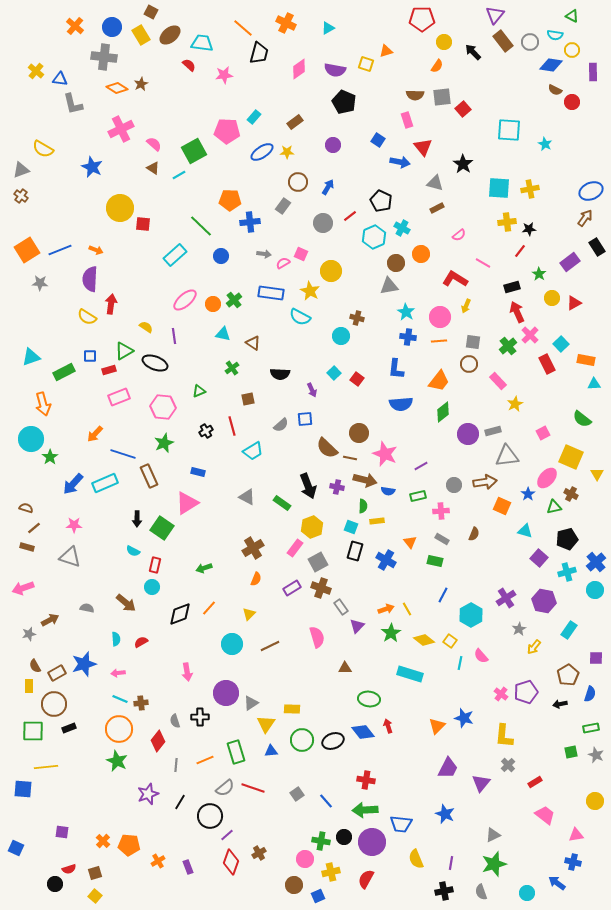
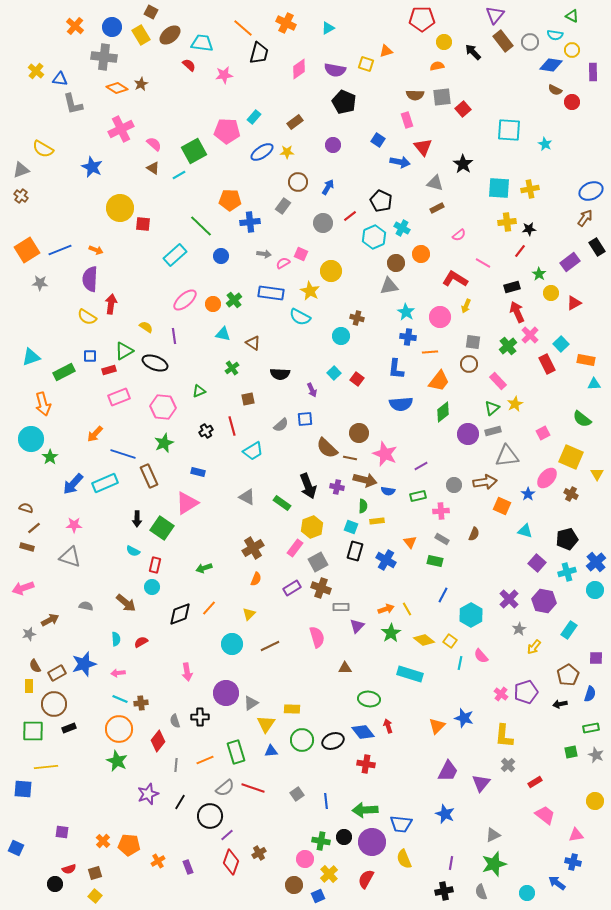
orange semicircle at (437, 66): rotated 136 degrees counterclockwise
yellow circle at (552, 298): moved 1 px left, 5 px up
orange line at (439, 341): moved 9 px left, 11 px down
green triangle at (554, 507): moved 62 px left, 99 px up; rotated 28 degrees counterclockwise
purple square at (539, 558): moved 2 px left, 5 px down
purple cross at (506, 598): moved 3 px right, 1 px down; rotated 12 degrees counterclockwise
gray rectangle at (341, 607): rotated 56 degrees counterclockwise
gray semicircle at (87, 608): moved 1 px left, 2 px up
purple trapezoid at (448, 768): moved 3 px down
red cross at (366, 780): moved 16 px up
blue line at (326, 801): rotated 35 degrees clockwise
yellow semicircle at (416, 859): moved 12 px left
yellow cross at (331, 872): moved 2 px left, 2 px down; rotated 30 degrees counterclockwise
